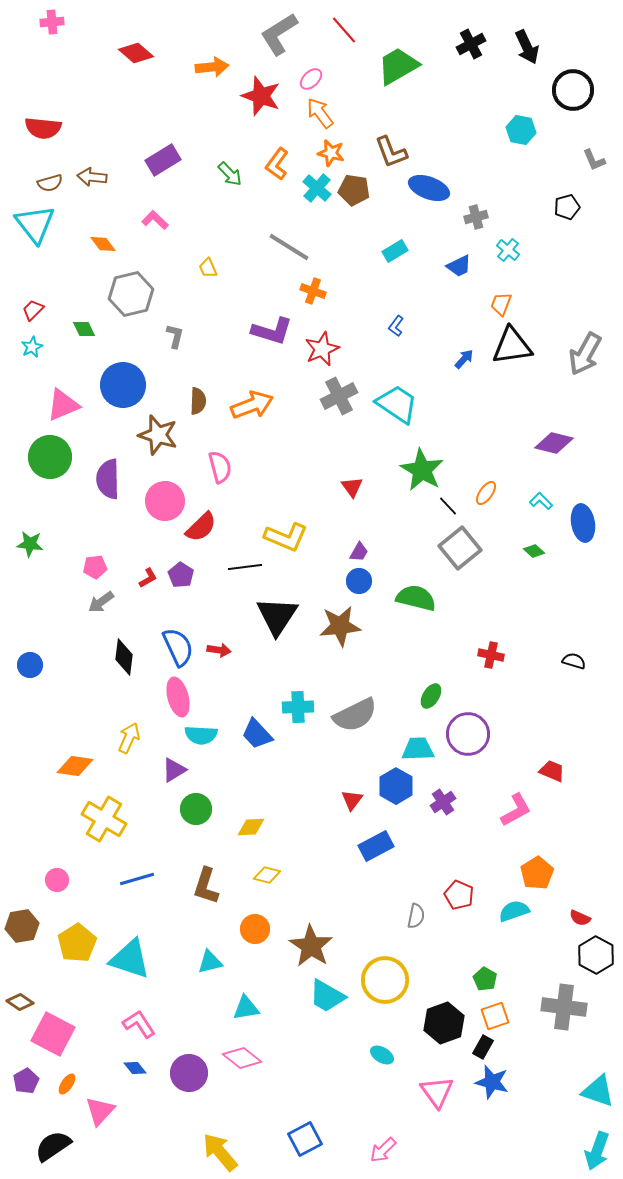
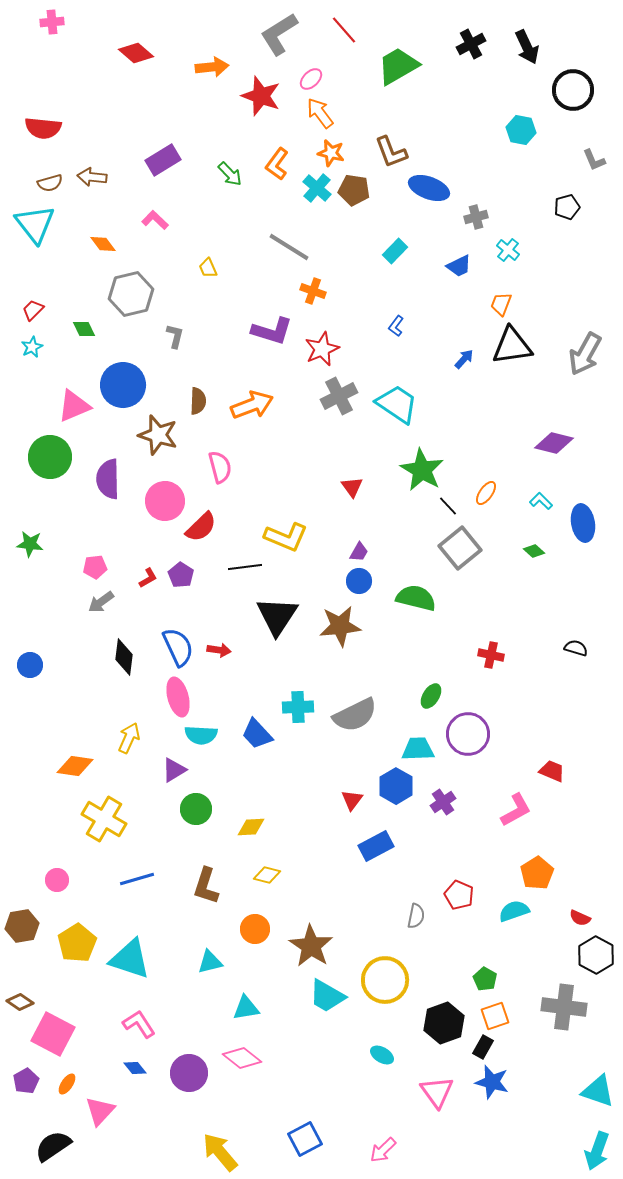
cyan rectangle at (395, 251): rotated 15 degrees counterclockwise
pink triangle at (63, 405): moved 11 px right, 1 px down
black semicircle at (574, 661): moved 2 px right, 13 px up
